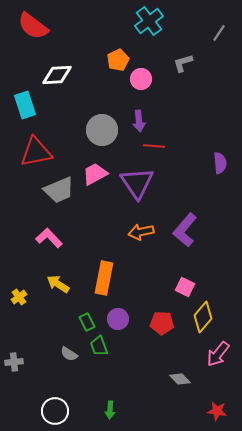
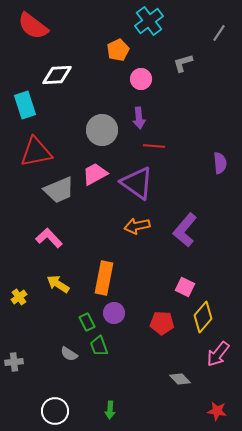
orange pentagon: moved 10 px up
purple arrow: moved 3 px up
purple triangle: rotated 21 degrees counterclockwise
orange arrow: moved 4 px left, 6 px up
purple circle: moved 4 px left, 6 px up
